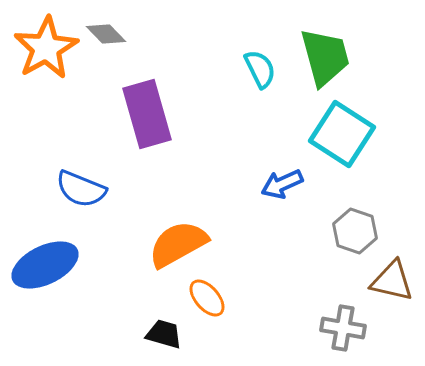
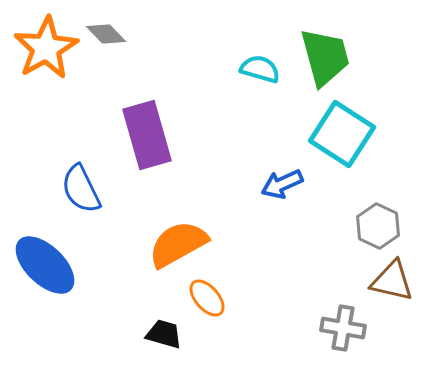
cyan semicircle: rotated 48 degrees counterclockwise
purple rectangle: moved 21 px down
blue semicircle: rotated 42 degrees clockwise
gray hexagon: moved 23 px right, 5 px up; rotated 6 degrees clockwise
blue ellipse: rotated 70 degrees clockwise
